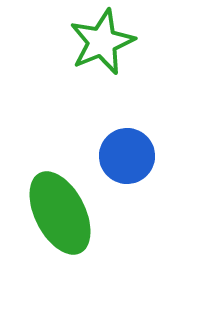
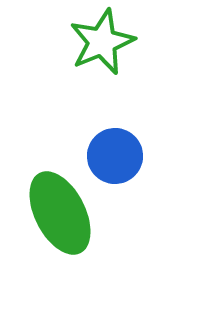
blue circle: moved 12 px left
